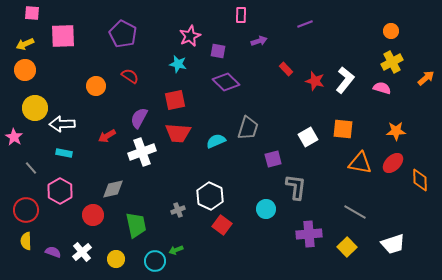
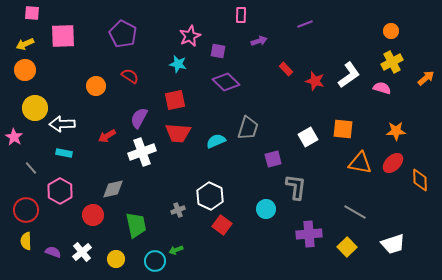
white L-shape at (345, 80): moved 4 px right, 5 px up; rotated 16 degrees clockwise
